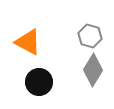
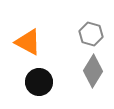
gray hexagon: moved 1 px right, 2 px up
gray diamond: moved 1 px down
